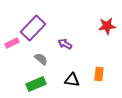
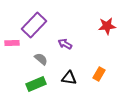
purple rectangle: moved 1 px right, 3 px up
pink rectangle: rotated 24 degrees clockwise
orange rectangle: rotated 24 degrees clockwise
black triangle: moved 3 px left, 2 px up
